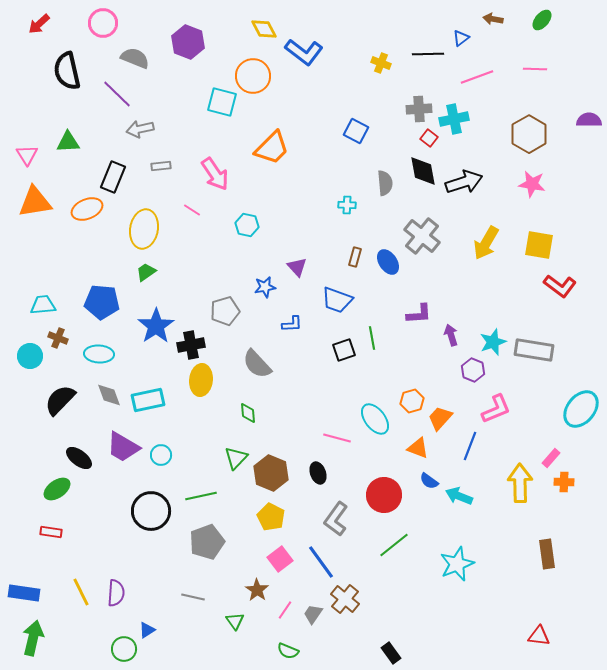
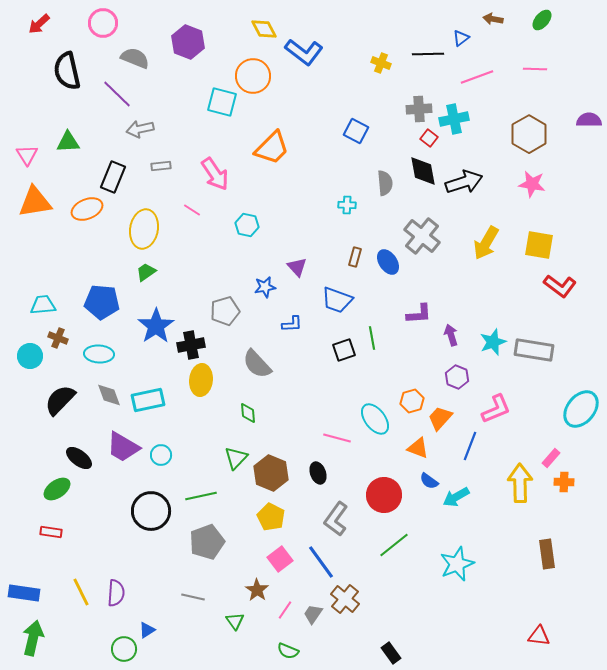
purple hexagon at (473, 370): moved 16 px left, 7 px down
cyan arrow at (459, 496): moved 3 px left, 1 px down; rotated 52 degrees counterclockwise
